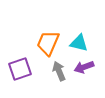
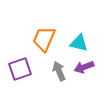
orange trapezoid: moved 4 px left, 4 px up
